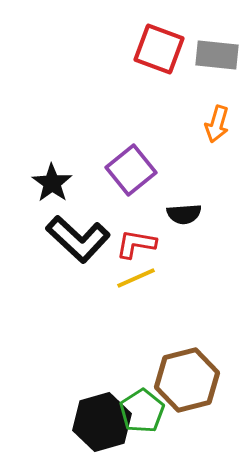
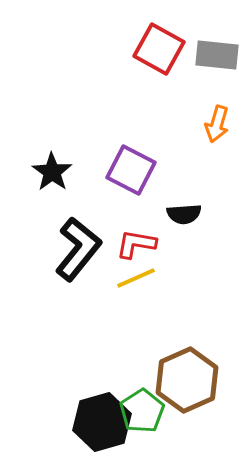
red square: rotated 9 degrees clockwise
purple square: rotated 24 degrees counterclockwise
black star: moved 11 px up
black L-shape: moved 10 px down; rotated 94 degrees counterclockwise
brown hexagon: rotated 10 degrees counterclockwise
